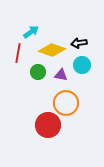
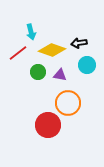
cyan arrow: rotated 112 degrees clockwise
red line: rotated 42 degrees clockwise
cyan circle: moved 5 px right
purple triangle: moved 1 px left
orange circle: moved 2 px right
